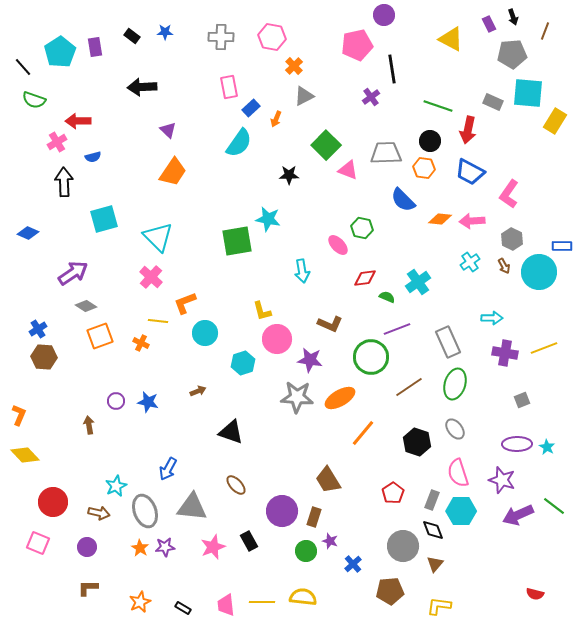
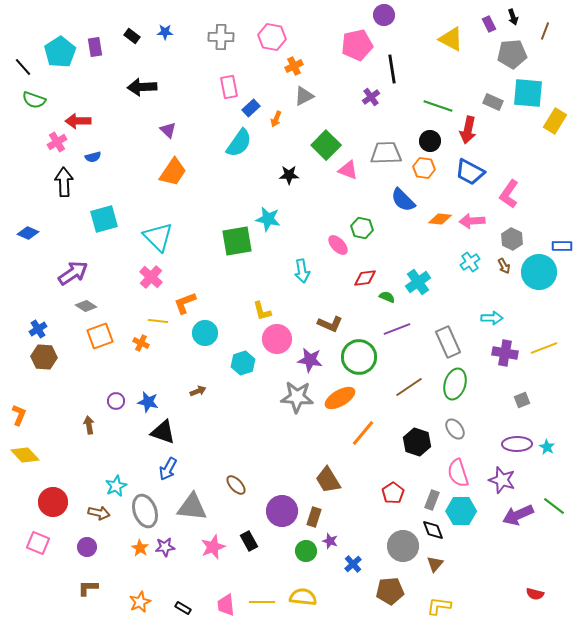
orange cross at (294, 66): rotated 18 degrees clockwise
green circle at (371, 357): moved 12 px left
black triangle at (231, 432): moved 68 px left
